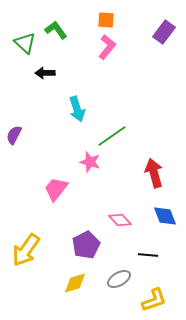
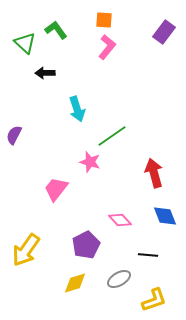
orange square: moved 2 px left
